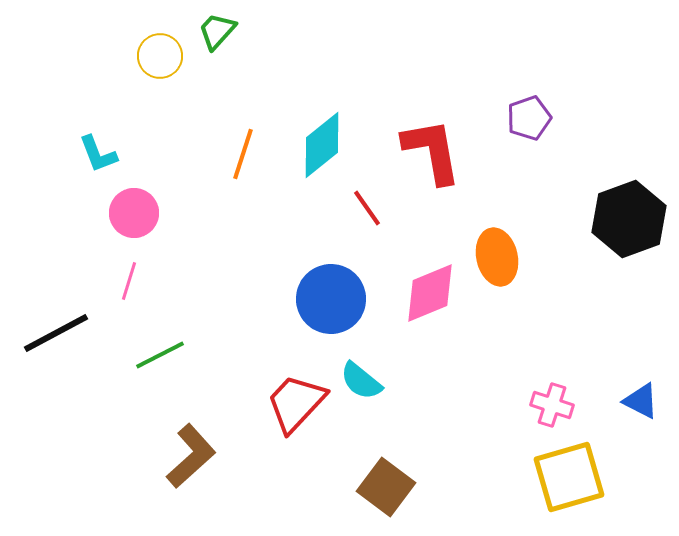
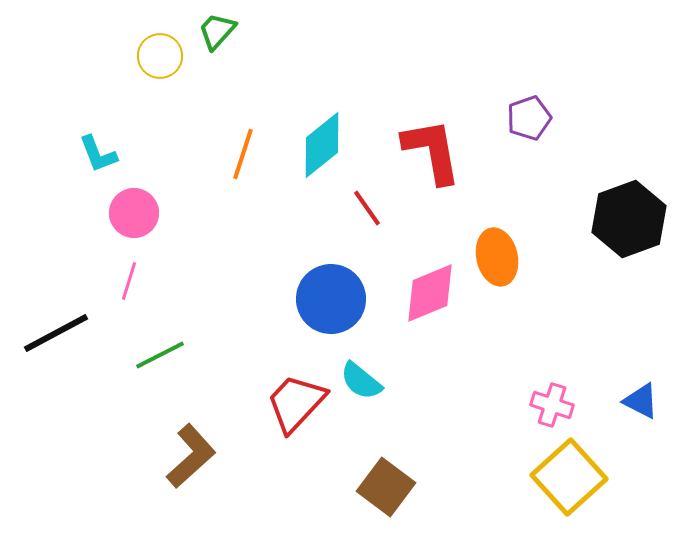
yellow square: rotated 26 degrees counterclockwise
